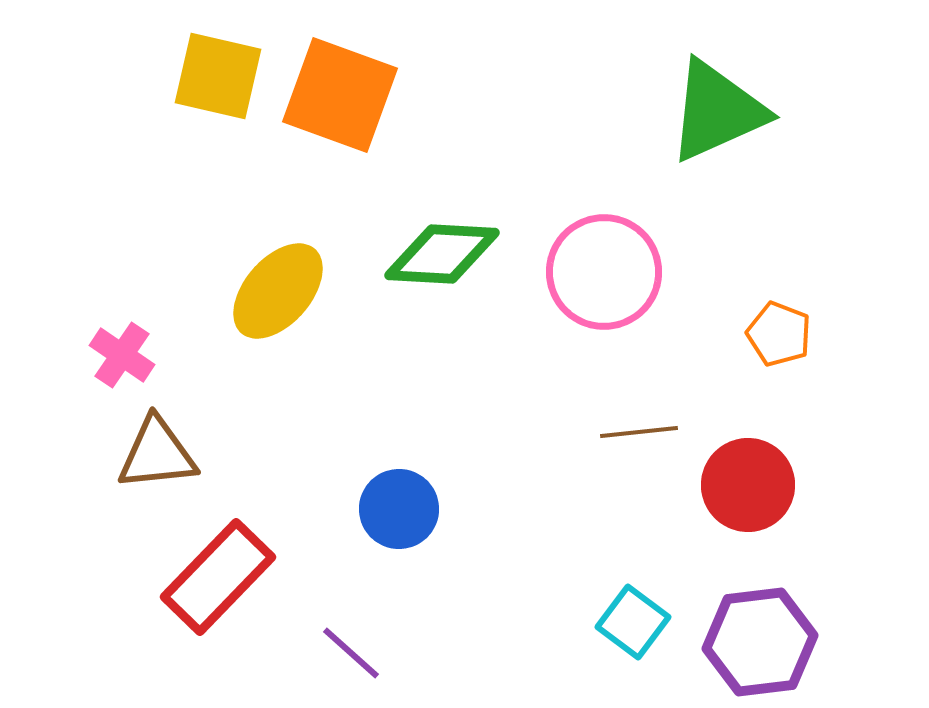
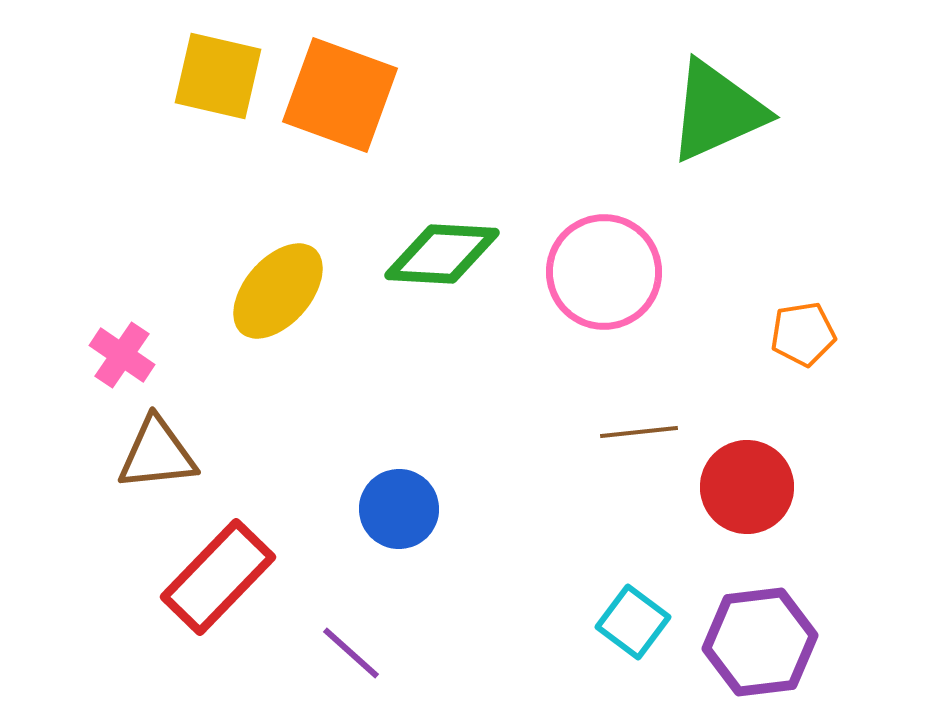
orange pentagon: moved 24 px right; rotated 30 degrees counterclockwise
red circle: moved 1 px left, 2 px down
